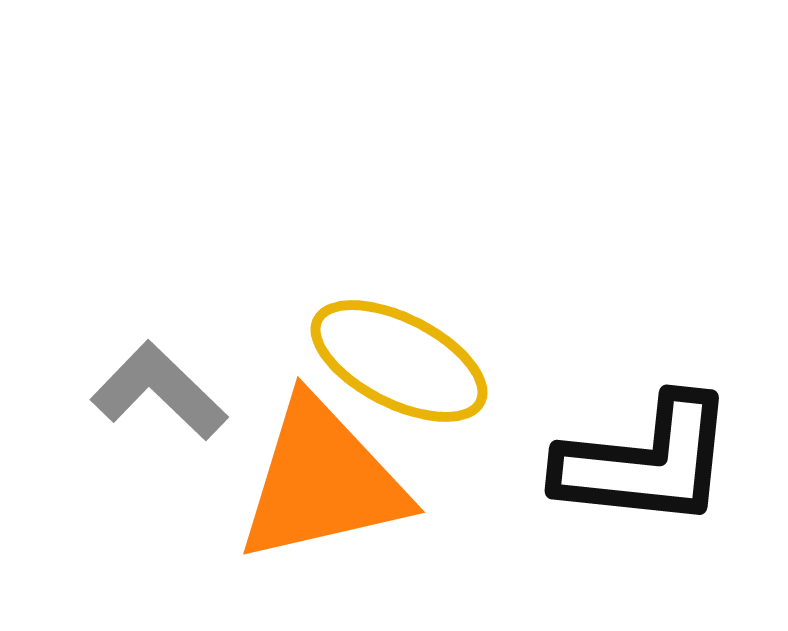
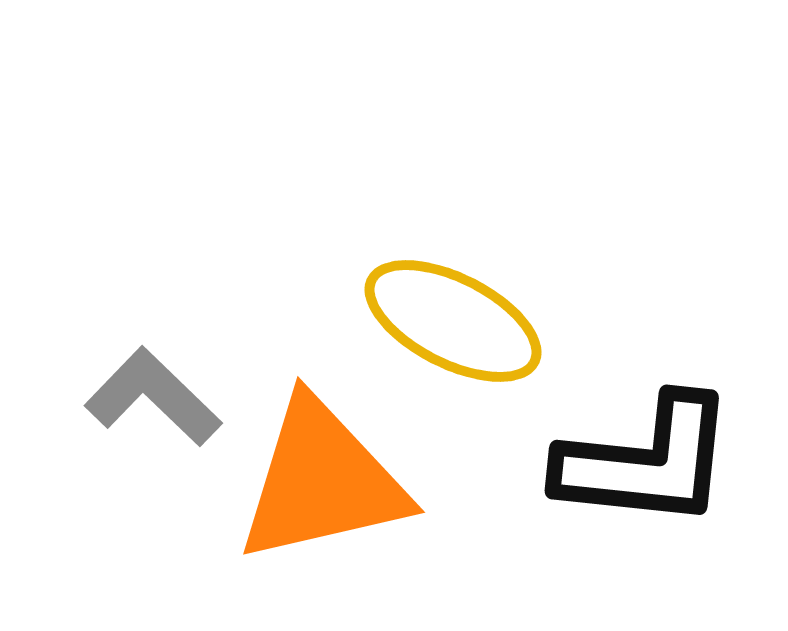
yellow ellipse: moved 54 px right, 40 px up
gray L-shape: moved 6 px left, 6 px down
